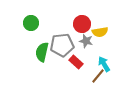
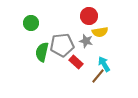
red circle: moved 7 px right, 8 px up
